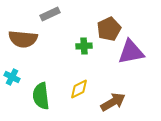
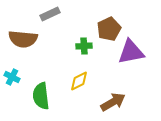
yellow diamond: moved 8 px up
